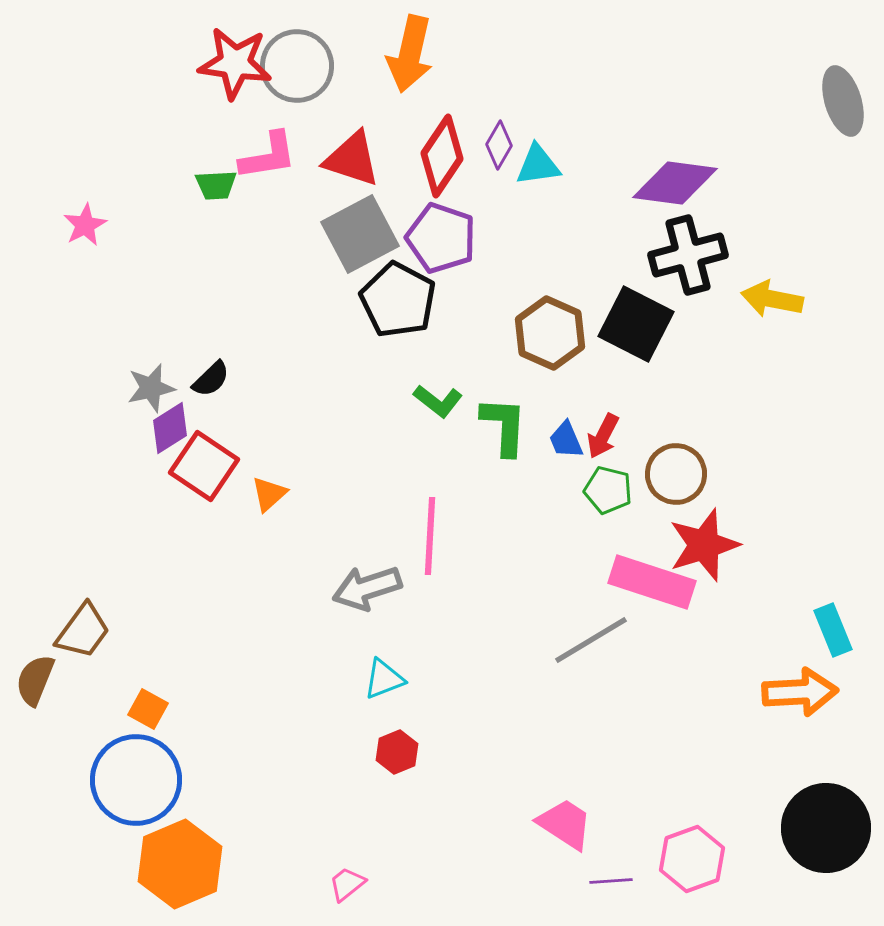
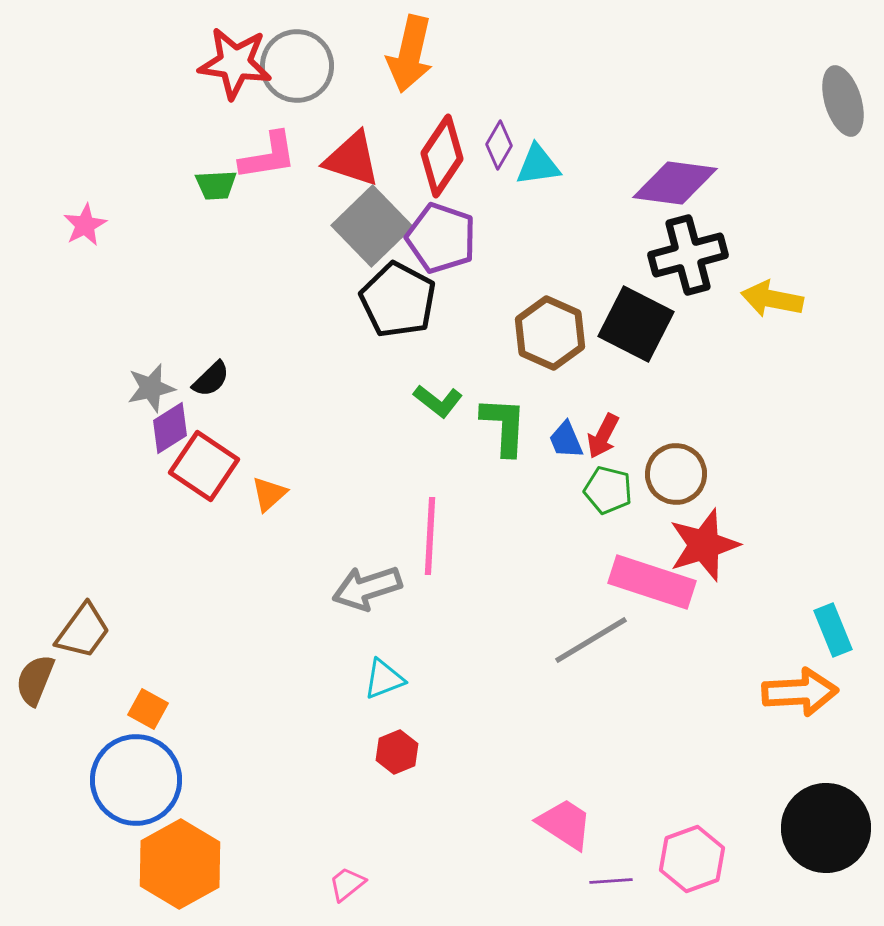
gray square at (360, 234): moved 12 px right, 8 px up; rotated 16 degrees counterclockwise
orange hexagon at (180, 864): rotated 6 degrees counterclockwise
